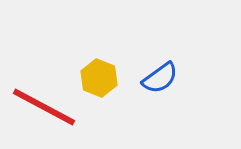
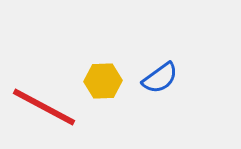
yellow hexagon: moved 4 px right, 3 px down; rotated 24 degrees counterclockwise
